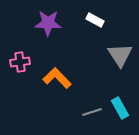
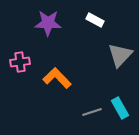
gray triangle: rotated 16 degrees clockwise
